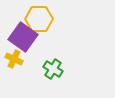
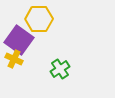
purple square: moved 4 px left, 3 px down
green cross: moved 7 px right; rotated 24 degrees clockwise
